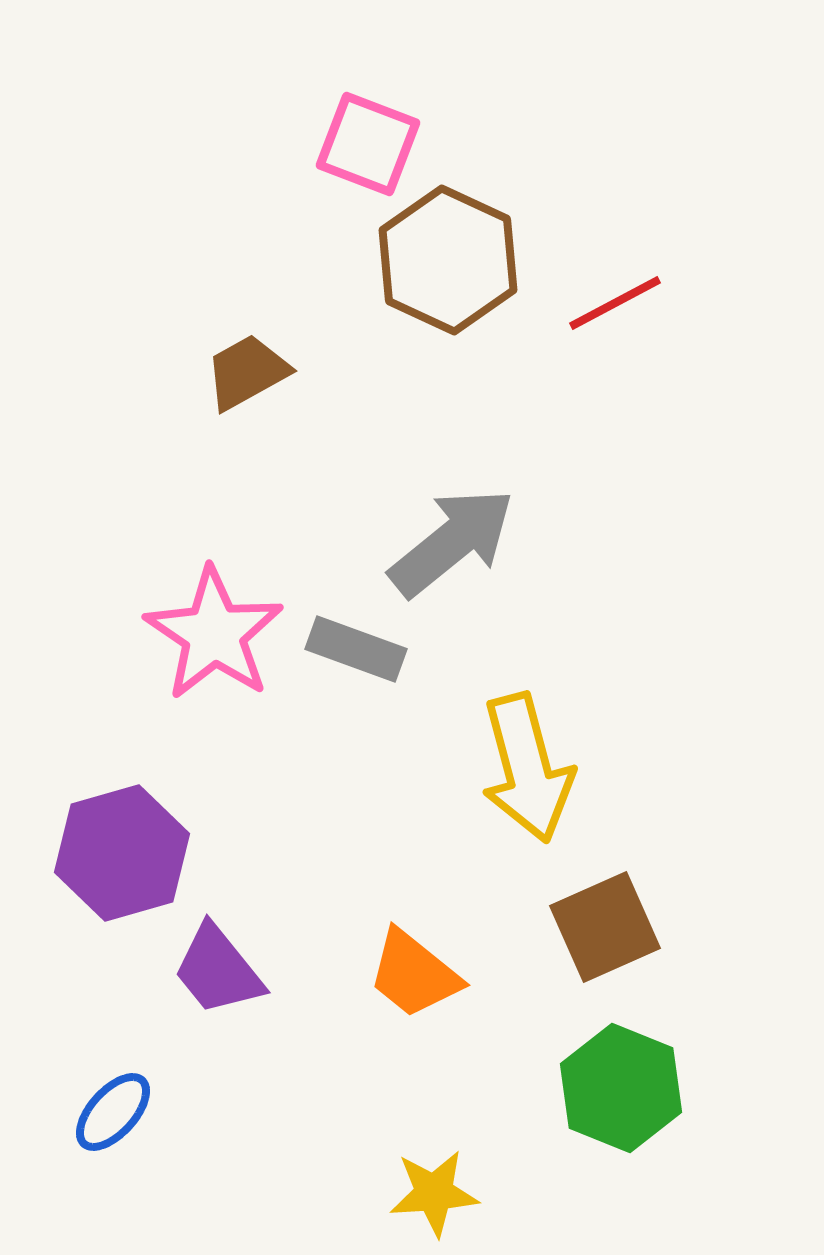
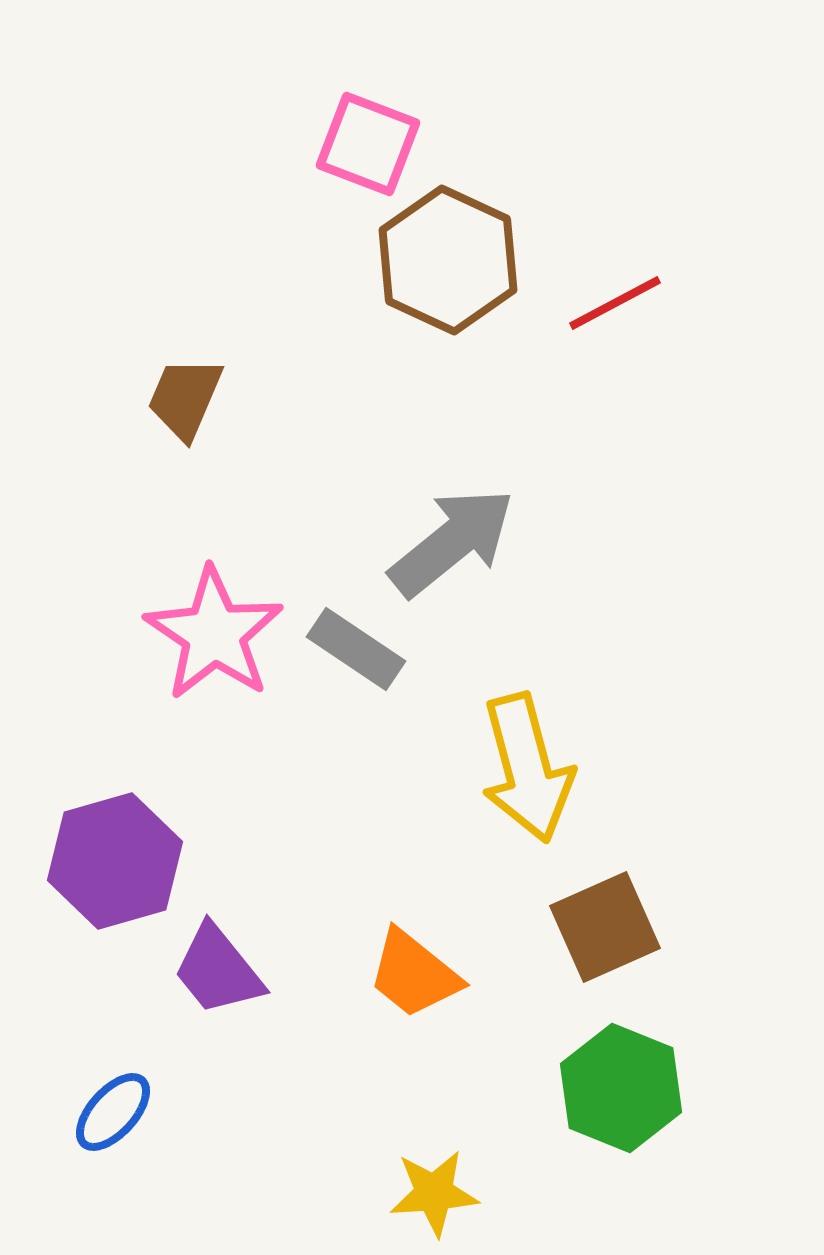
brown trapezoid: moved 62 px left, 26 px down; rotated 38 degrees counterclockwise
gray rectangle: rotated 14 degrees clockwise
purple hexagon: moved 7 px left, 8 px down
